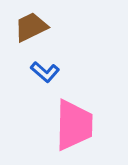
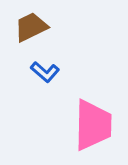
pink trapezoid: moved 19 px right
